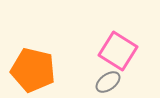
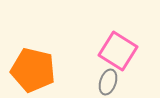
gray ellipse: rotated 35 degrees counterclockwise
